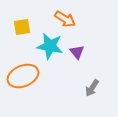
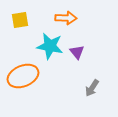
orange arrow: moved 1 px right, 1 px up; rotated 30 degrees counterclockwise
yellow square: moved 2 px left, 7 px up
